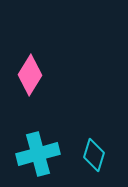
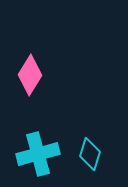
cyan diamond: moved 4 px left, 1 px up
